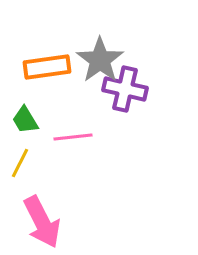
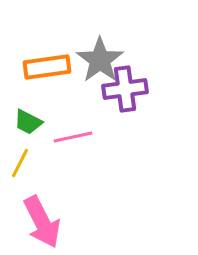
purple cross: rotated 21 degrees counterclockwise
green trapezoid: moved 3 px right, 2 px down; rotated 32 degrees counterclockwise
pink line: rotated 6 degrees counterclockwise
